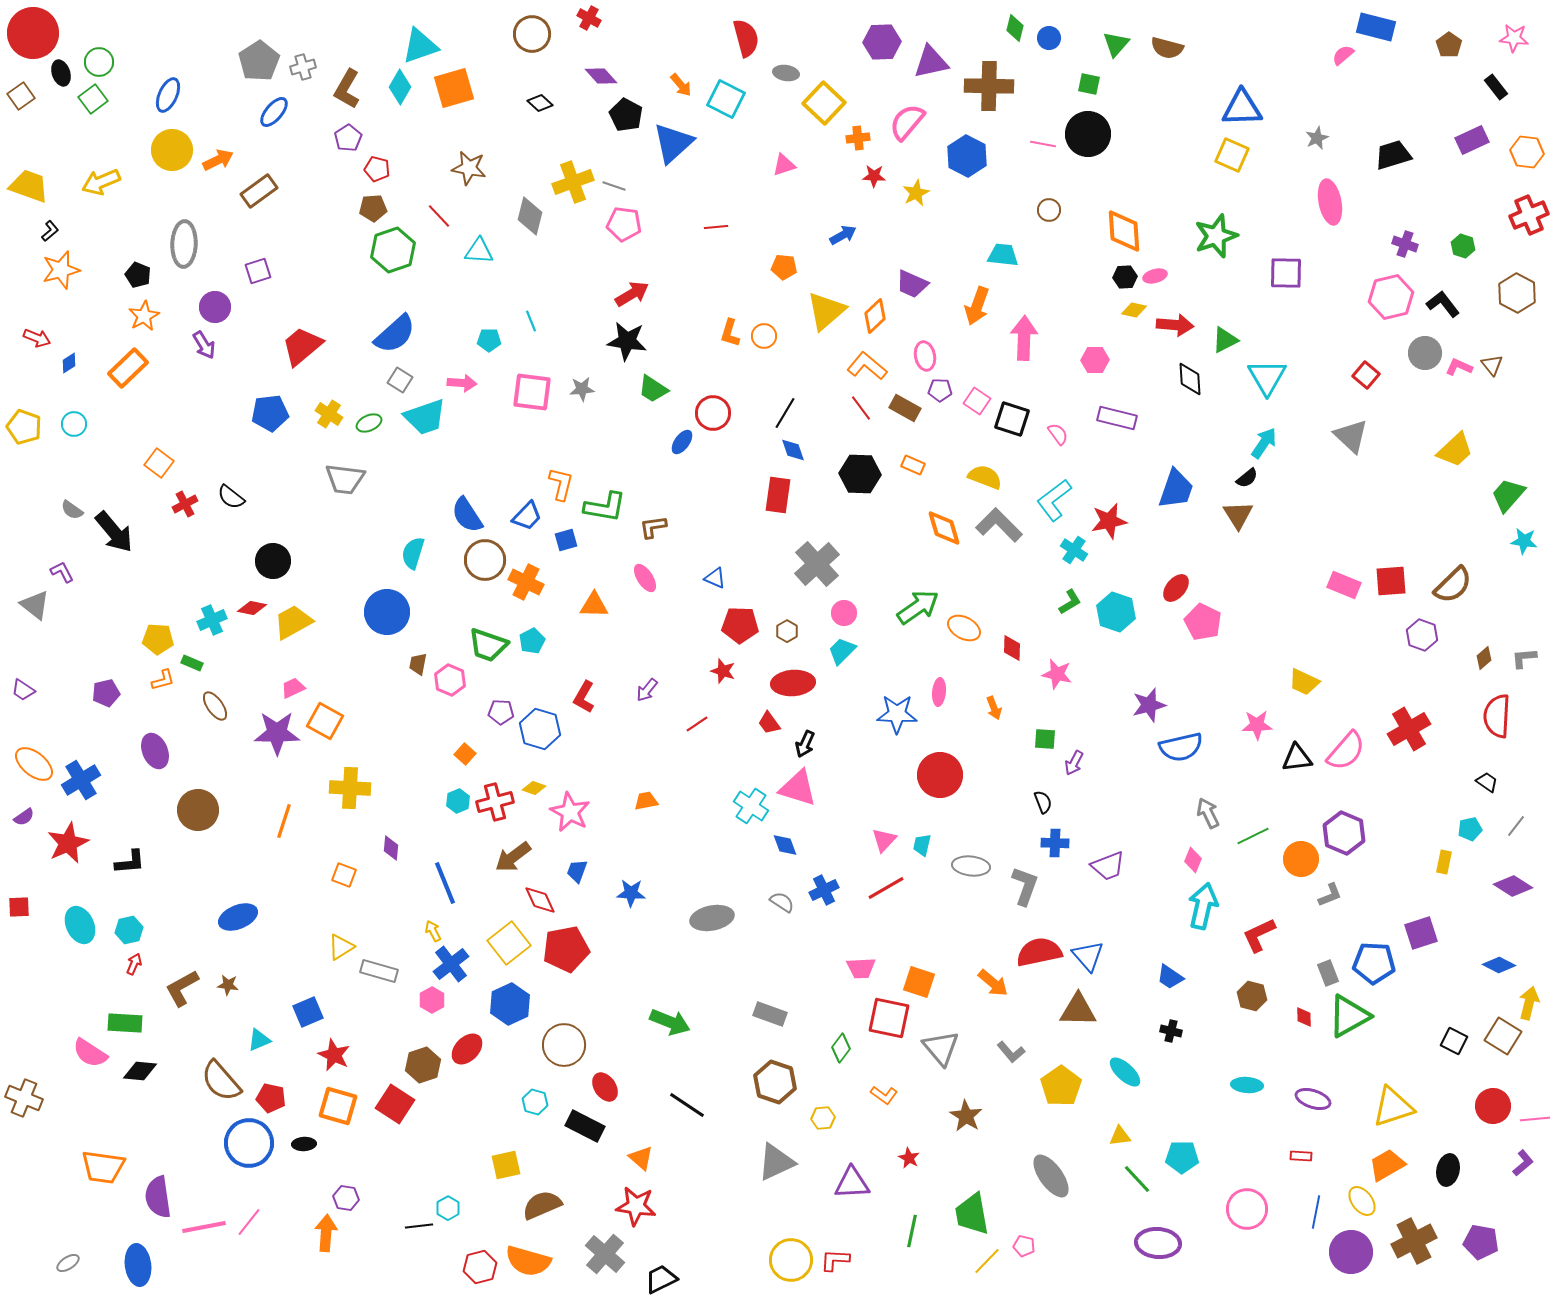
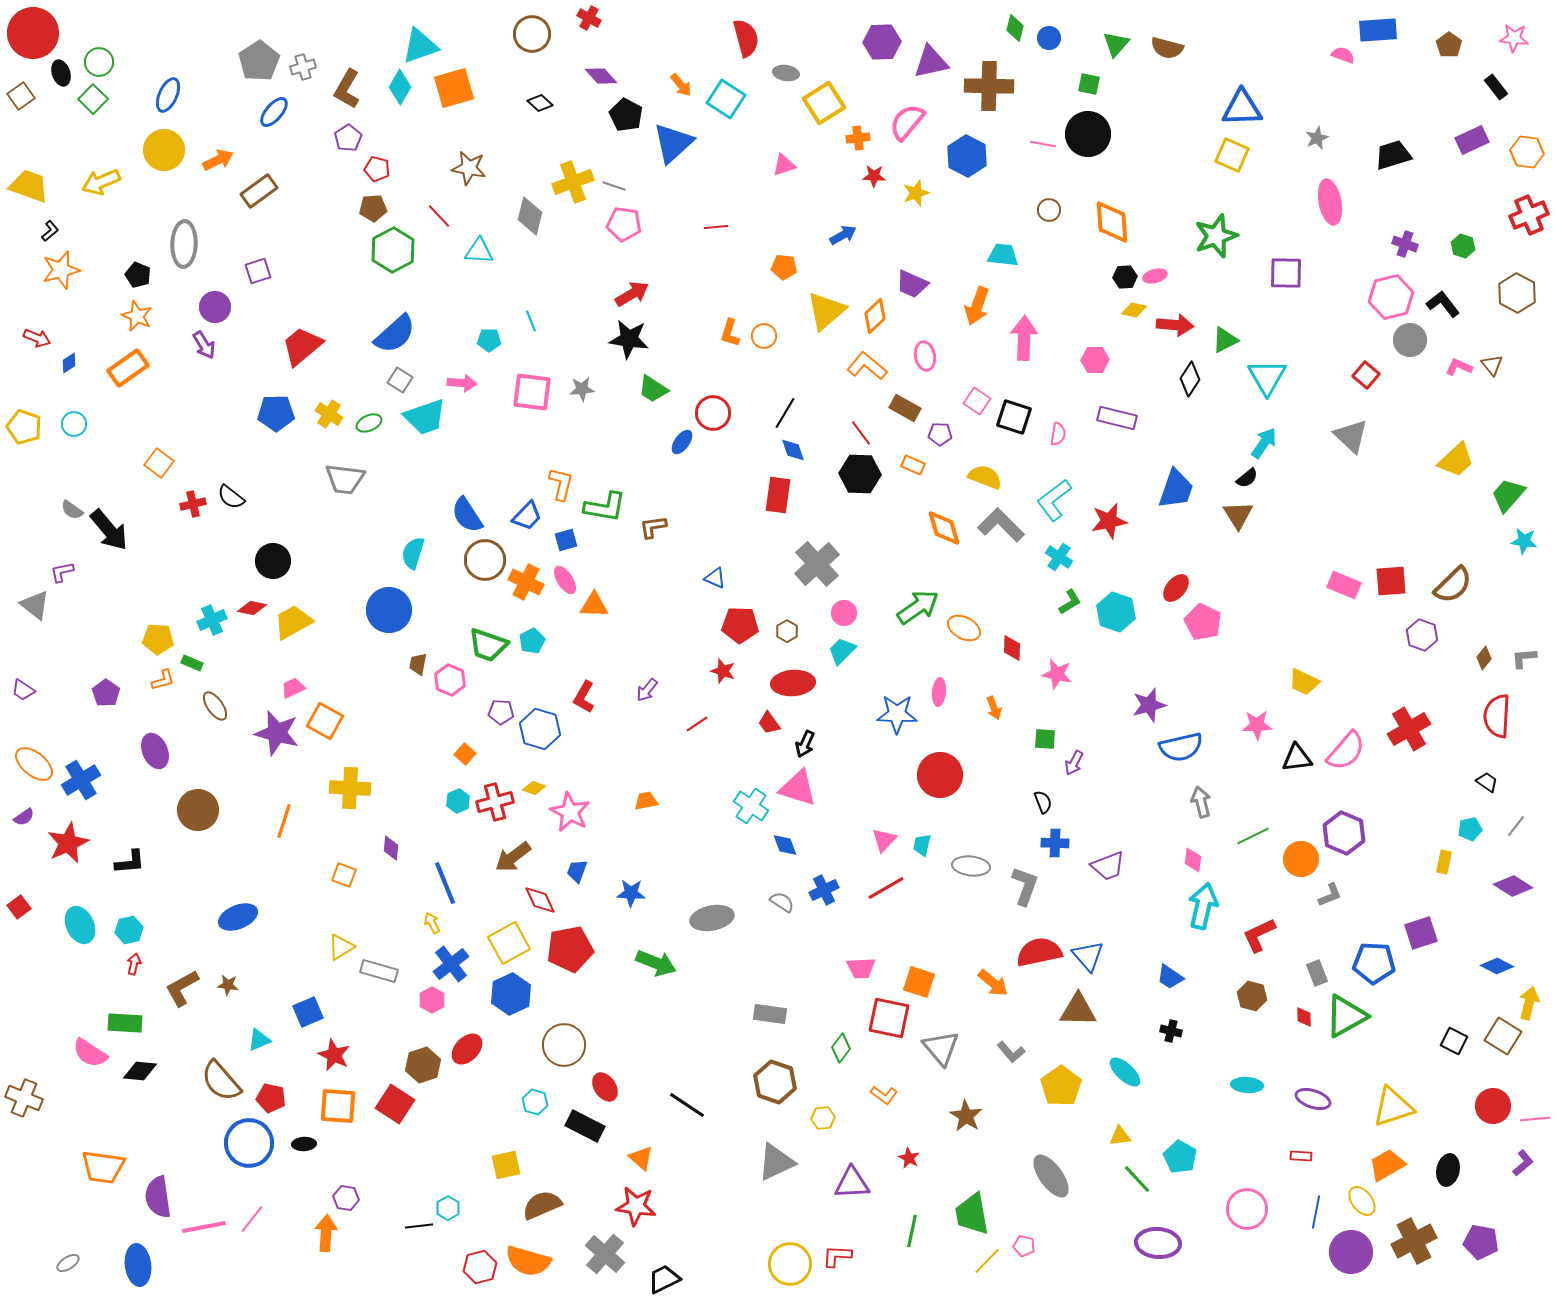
blue rectangle at (1376, 27): moved 2 px right, 3 px down; rotated 18 degrees counterclockwise
pink semicircle at (1343, 55): rotated 60 degrees clockwise
green square at (93, 99): rotated 8 degrees counterclockwise
cyan square at (726, 99): rotated 6 degrees clockwise
yellow square at (824, 103): rotated 15 degrees clockwise
yellow circle at (172, 150): moved 8 px left
yellow star at (916, 193): rotated 8 degrees clockwise
orange diamond at (1124, 231): moved 12 px left, 9 px up
green hexagon at (393, 250): rotated 9 degrees counterclockwise
orange star at (144, 316): moved 7 px left; rotated 20 degrees counterclockwise
black star at (627, 341): moved 2 px right, 2 px up
gray circle at (1425, 353): moved 15 px left, 13 px up
orange rectangle at (128, 368): rotated 9 degrees clockwise
black diamond at (1190, 379): rotated 36 degrees clockwise
purple pentagon at (940, 390): moved 44 px down
red line at (861, 408): moved 25 px down
blue pentagon at (270, 413): moved 6 px right; rotated 6 degrees clockwise
black square at (1012, 419): moved 2 px right, 2 px up
pink semicircle at (1058, 434): rotated 45 degrees clockwise
yellow trapezoid at (1455, 450): moved 1 px right, 10 px down
red cross at (185, 504): moved 8 px right; rotated 15 degrees clockwise
gray L-shape at (999, 525): moved 2 px right
black arrow at (114, 532): moved 5 px left, 2 px up
cyan cross at (1074, 550): moved 15 px left, 7 px down
purple L-shape at (62, 572): rotated 75 degrees counterclockwise
pink ellipse at (645, 578): moved 80 px left, 2 px down
blue circle at (387, 612): moved 2 px right, 2 px up
brown diamond at (1484, 658): rotated 10 degrees counterclockwise
purple pentagon at (106, 693): rotated 24 degrees counterclockwise
purple star at (277, 733): rotated 15 degrees clockwise
gray arrow at (1208, 813): moved 7 px left, 11 px up; rotated 12 degrees clockwise
pink diamond at (1193, 860): rotated 15 degrees counterclockwise
red square at (19, 907): rotated 35 degrees counterclockwise
yellow arrow at (433, 931): moved 1 px left, 8 px up
yellow square at (509, 943): rotated 9 degrees clockwise
red pentagon at (566, 949): moved 4 px right
red arrow at (134, 964): rotated 10 degrees counterclockwise
blue diamond at (1499, 965): moved 2 px left, 1 px down
gray rectangle at (1328, 973): moved 11 px left
blue hexagon at (510, 1004): moved 1 px right, 10 px up
gray rectangle at (770, 1014): rotated 12 degrees counterclockwise
green triangle at (1349, 1016): moved 3 px left
green arrow at (670, 1022): moved 14 px left, 59 px up
orange square at (338, 1106): rotated 12 degrees counterclockwise
cyan pentagon at (1182, 1157): moved 2 px left; rotated 28 degrees clockwise
pink line at (249, 1222): moved 3 px right, 3 px up
yellow circle at (791, 1260): moved 1 px left, 4 px down
red L-shape at (835, 1260): moved 2 px right, 4 px up
black trapezoid at (661, 1279): moved 3 px right
